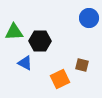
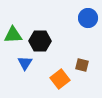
blue circle: moved 1 px left
green triangle: moved 1 px left, 3 px down
blue triangle: rotated 35 degrees clockwise
orange square: rotated 12 degrees counterclockwise
